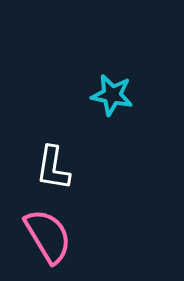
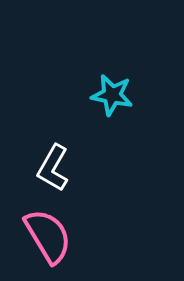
white L-shape: rotated 21 degrees clockwise
